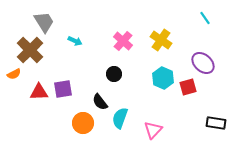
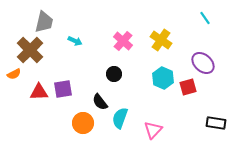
gray trapezoid: rotated 45 degrees clockwise
